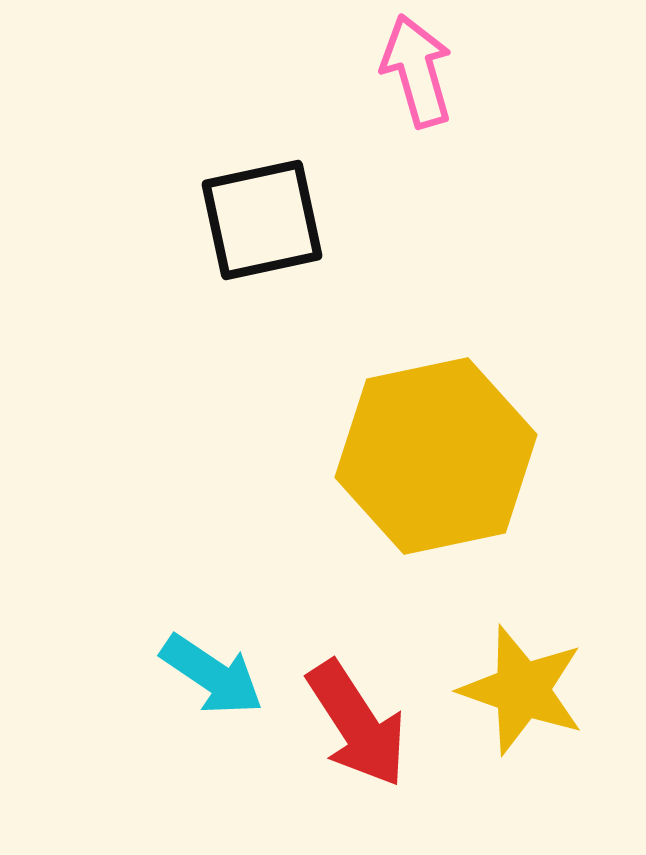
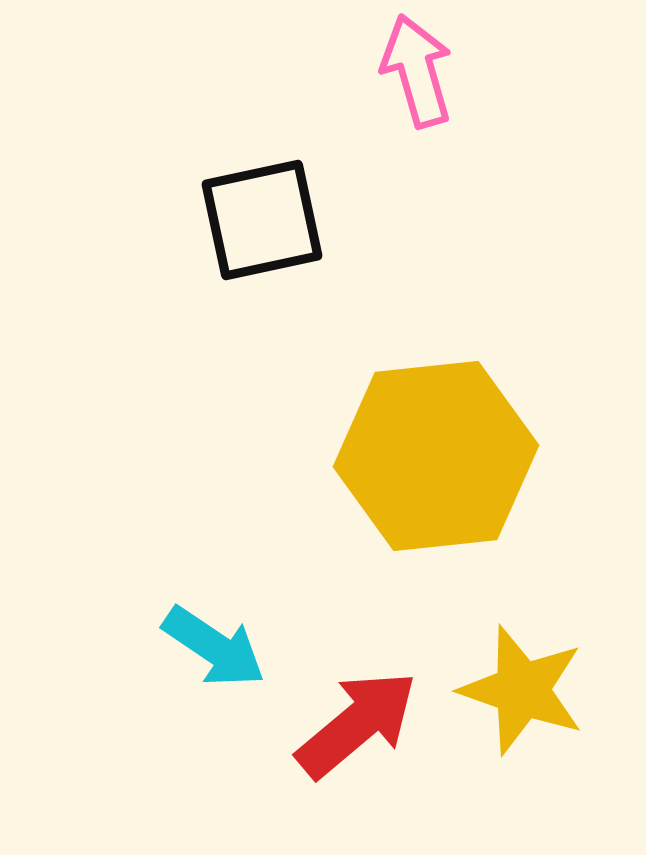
yellow hexagon: rotated 6 degrees clockwise
cyan arrow: moved 2 px right, 28 px up
red arrow: rotated 97 degrees counterclockwise
